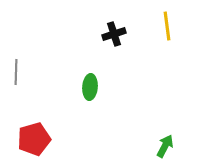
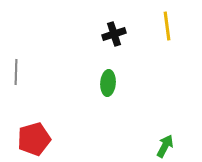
green ellipse: moved 18 px right, 4 px up
